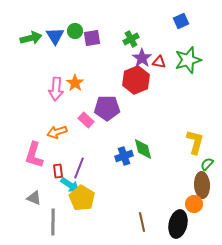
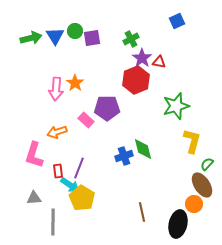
blue square: moved 4 px left
green star: moved 12 px left, 46 px down
yellow L-shape: moved 3 px left, 1 px up
brown ellipse: rotated 30 degrees counterclockwise
gray triangle: rotated 28 degrees counterclockwise
brown line: moved 10 px up
